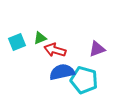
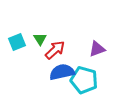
green triangle: moved 1 px down; rotated 40 degrees counterclockwise
red arrow: rotated 120 degrees clockwise
